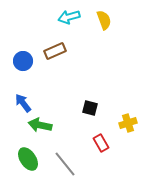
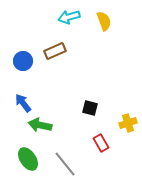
yellow semicircle: moved 1 px down
